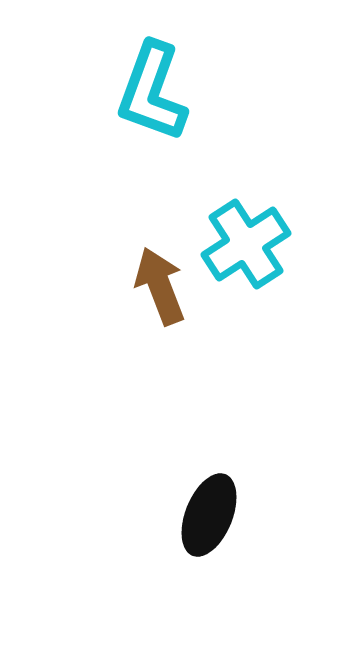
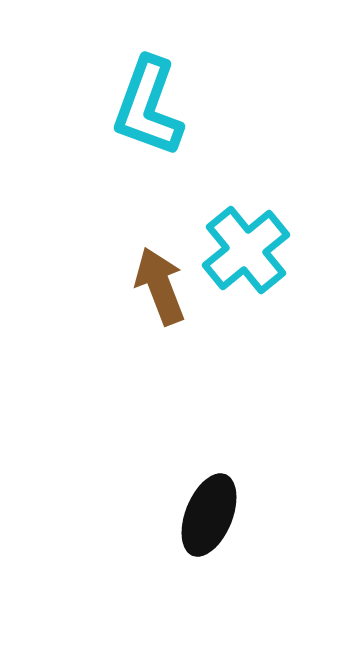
cyan L-shape: moved 4 px left, 15 px down
cyan cross: moved 6 px down; rotated 6 degrees counterclockwise
